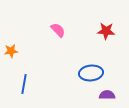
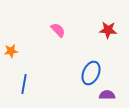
red star: moved 2 px right, 1 px up
blue ellipse: rotated 60 degrees counterclockwise
